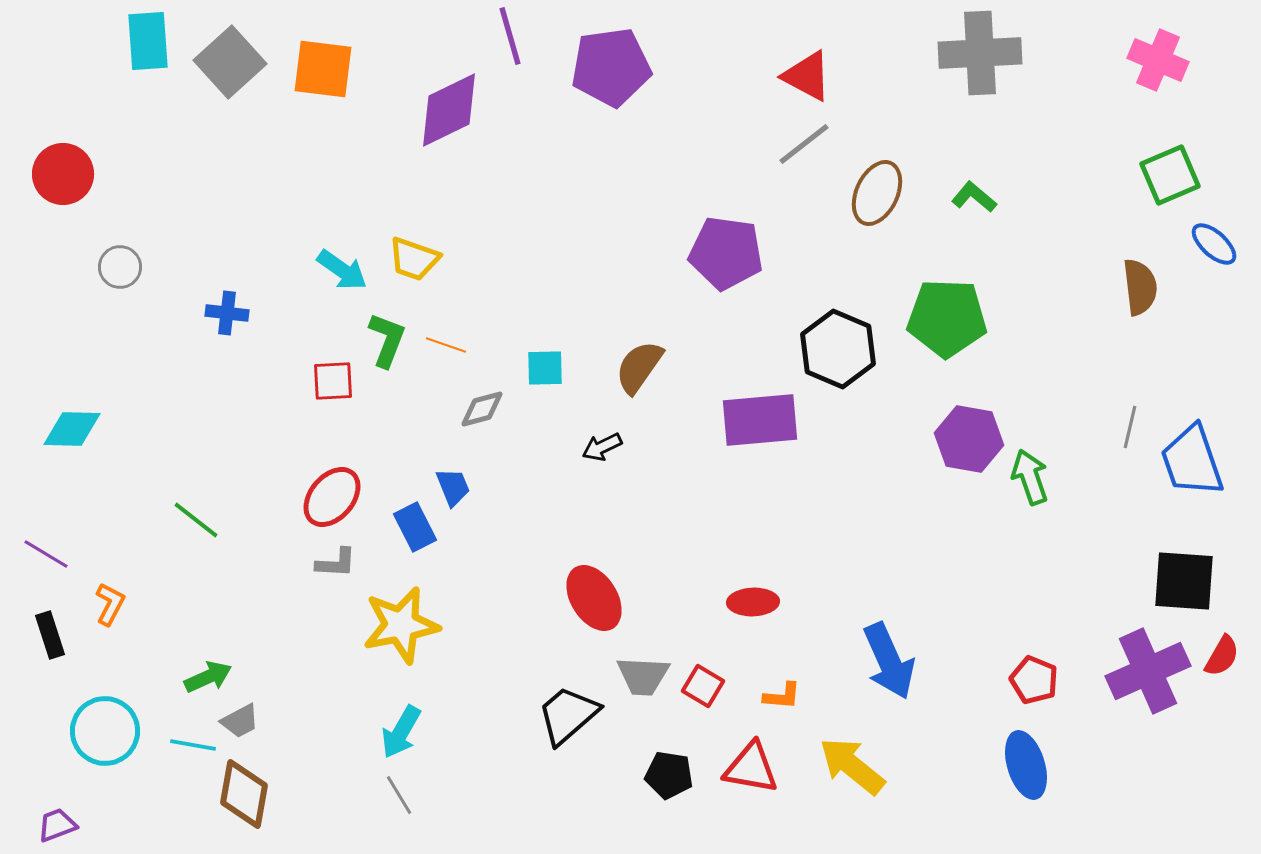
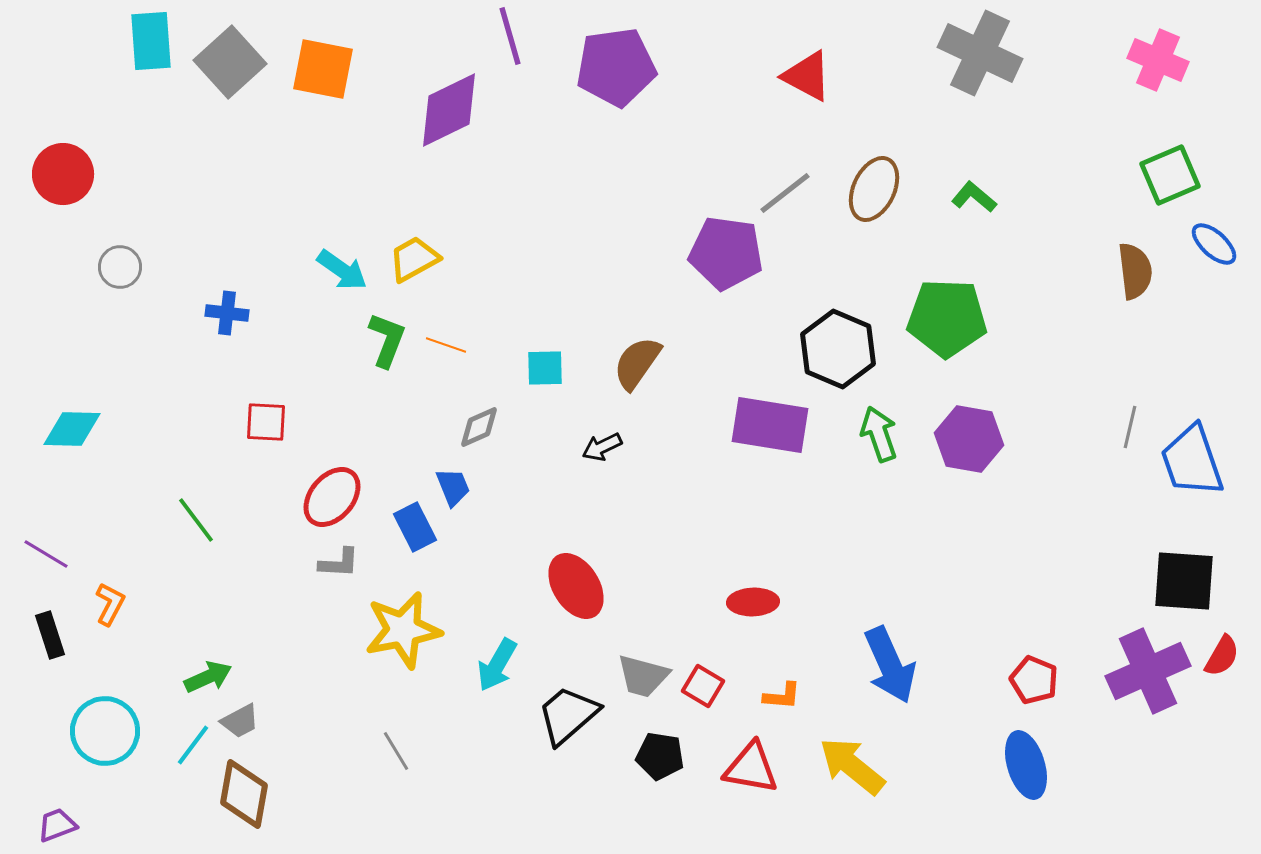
cyan rectangle at (148, 41): moved 3 px right
gray cross at (980, 53): rotated 28 degrees clockwise
purple pentagon at (611, 67): moved 5 px right
orange square at (323, 69): rotated 4 degrees clockwise
gray line at (804, 144): moved 19 px left, 49 px down
brown ellipse at (877, 193): moved 3 px left, 4 px up
yellow trapezoid at (414, 259): rotated 132 degrees clockwise
brown semicircle at (1140, 287): moved 5 px left, 16 px up
brown semicircle at (639, 367): moved 2 px left, 4 px up
red square at (333, 381): moved 67 px left, 41 px down; rotated 6 degrees clockwise
gray diamond at (482, 409): moved 3 px left, 18 px down; rotated 9 degrees counterclockwise
purple rectangle at (760, 420): moved 10 px right, 5 px down; rotated 14 degrees clockwise
green arrow at (1030, 477): moved 151 px left, 43 px up
green line at (196, 520): rotated 15 degrees clockwise
gray L-shape at (336, 563): moved 3 px right
red ellipse at (594, 598): moved 18 px left, 12 px up
yellow star at (401, 625): moved 2 px right, 5 px down
blue arrow at (889, 661): moved 1 px right, 4 px down
gray trapezoid at (643, 676): rotated 12 degrees clockwise
cyan arrow at (401, 732): moved 96 px right, 67 px up
cyan line at (193, 745): rotated 63 degrees counterclockwise
black pentagon at (669, 775): moved 9 px left, 19 px up
gray line at (399, 795): moved 3 px left, 44 px up
